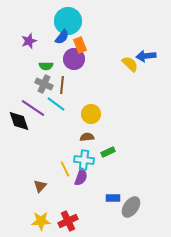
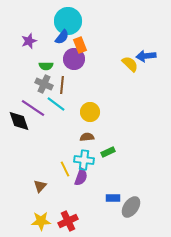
yellow circle: moved 1 px left, 2 px up
